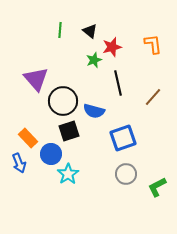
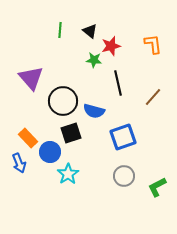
red star: moved 1 px left, 1 px up
green star: rotated 28 degrees clockwise
purple triangle: moved 5 px left, 1 px up
black square: moved 2 px right, 2 px down
blue square: moved 1 px up
blue circle: moved 1 px left, 2 px up
gray circle: moved 2 px left, 2 px down
